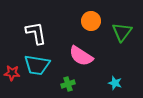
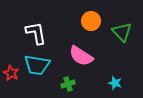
green triangle: rotated 20 degrees counterclockwise
red star: moved 1 px left; rotated 21 degrees clockwise
